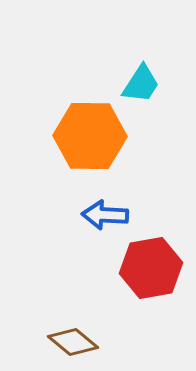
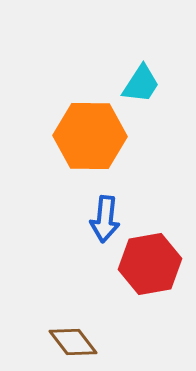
blue arrow: moved 4 px down; rotated 87 degrees counterclockwise
red hexagon: moved 1 px left, 4 px up
brown diamond: rotated 12 degrees clockwise
